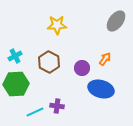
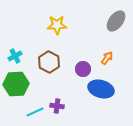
orange arrow: moved 2 px right, 1 px up
purple circle: moved 1 px right, 1 px down
